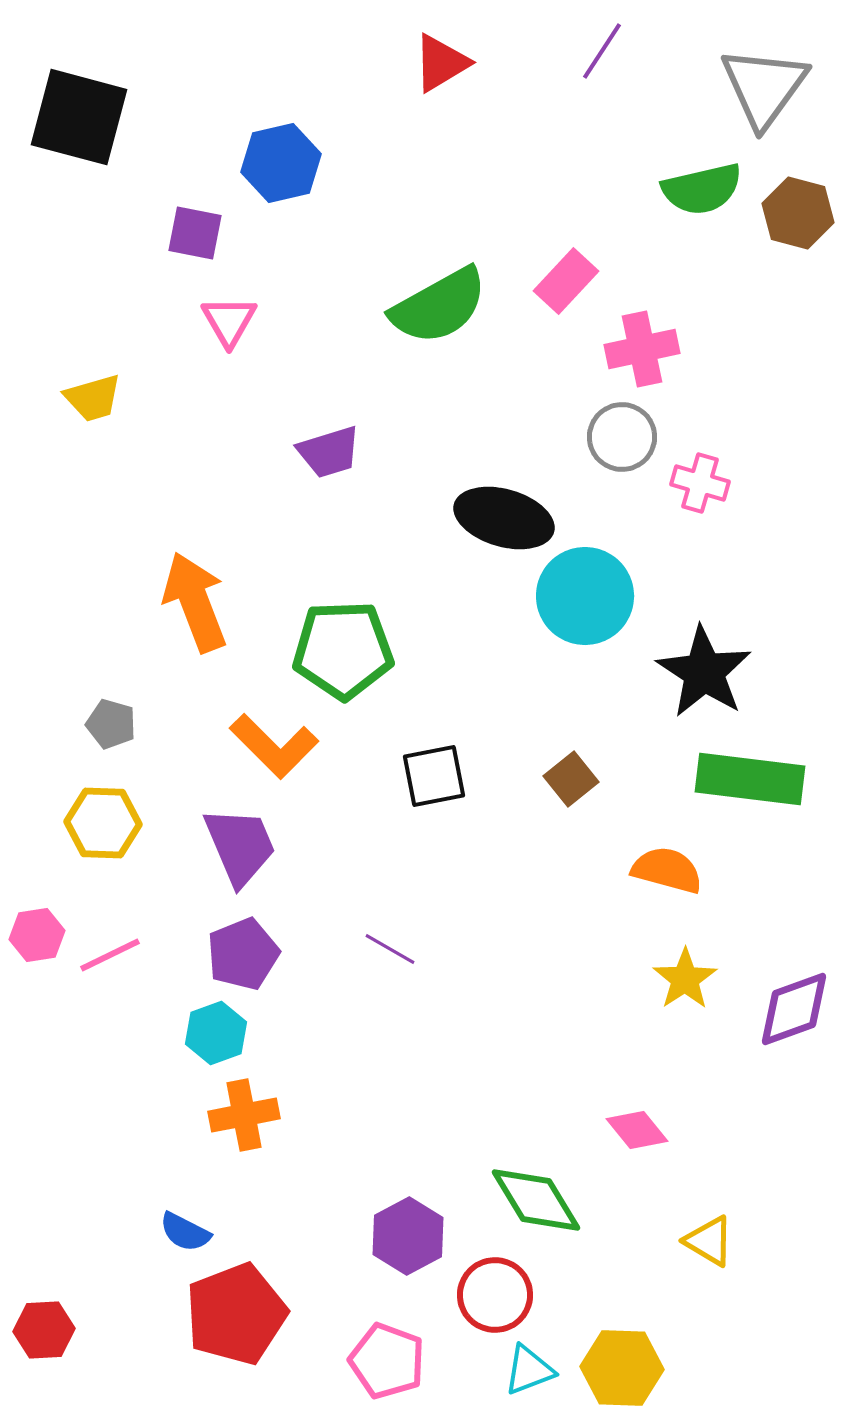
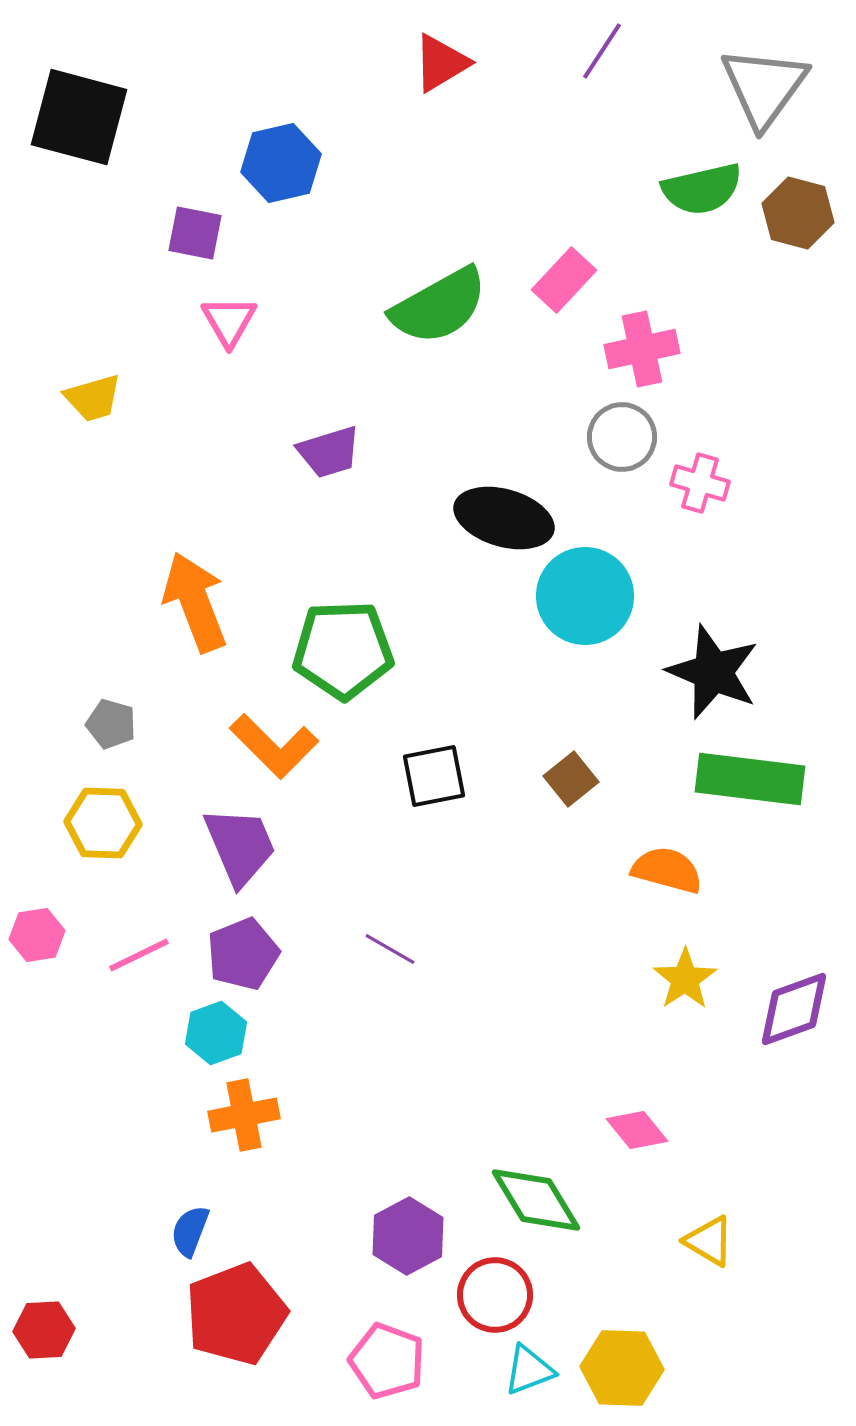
pink rectangle at (566, 281): moved 2 px left, 1 px up
black star at (704, 672): moved 9 px right; rotated 10 degrees counterclockwise
pink line at (110, 955): moved 29 px right
blue semicircle at (185, 1232): moved 5 px right, 1 px up; rotated 84 degrees clockwise
